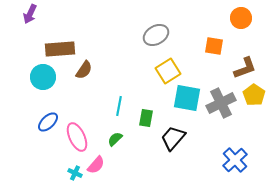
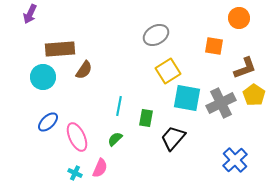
orange circle: moved 2 px left
pink semicircle: moved 4 px right, 3 px down; rotated 18 degrees counterclockwise
